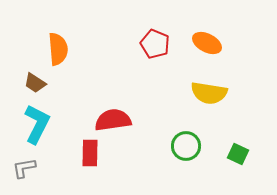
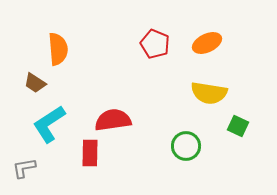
orange ellipse: rotated 52 degrees counterclockwise
cyan L-shape: moved 12 px right; rotated 150 degrees counterclockwise
green square: moved 28 px up
